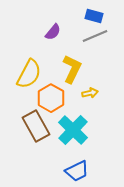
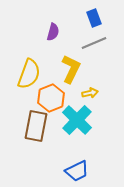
blue rectangle: moved 2 px down; rotated 54 degrees clockwise
purple semicircle: rotated 24 degrees counterclockwise
gray line: moved 1 px left, 7 px down
yellow L-shape: moved 1 px left
yellow semicircle: rotated 8 degrees counterclockwise
orange hexagon: rotated 8 degrees clockwise
brown rectangle: rotated 40 degrees clockwise
cyan cross: moved 4 px right, 10 px up
